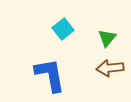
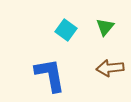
cyan square: moved 3 px right, 1 px down; rotated 15 degrees counterclockwise
green triangle: moved 2 px left, 11 px up
